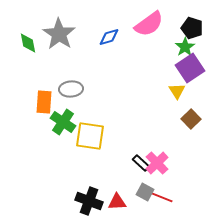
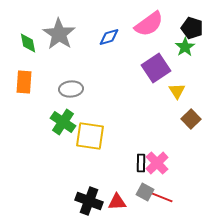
purple square: moved 34 px left
orange rectangle: moved 20 px left, 20 px up
black rectangle: rotated 48 degrees clockwise
